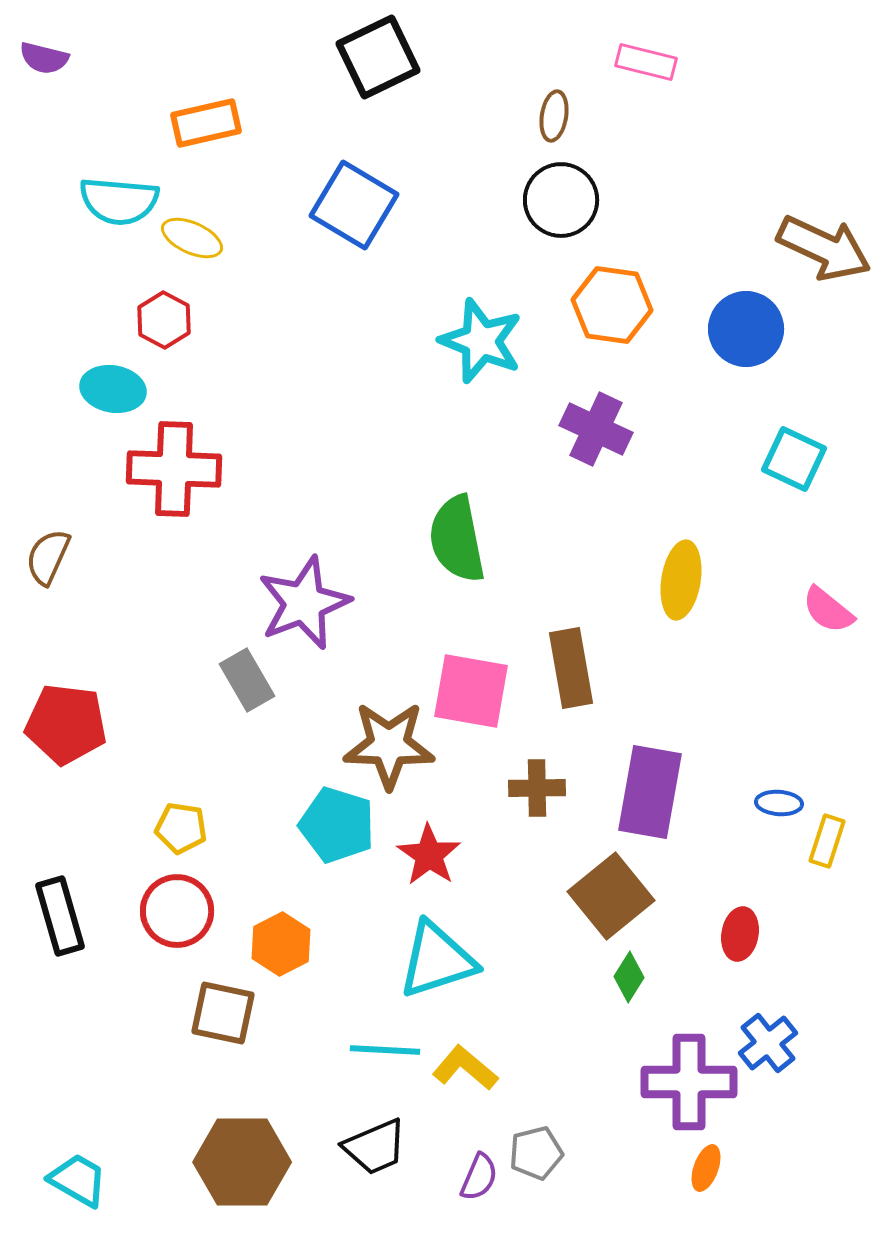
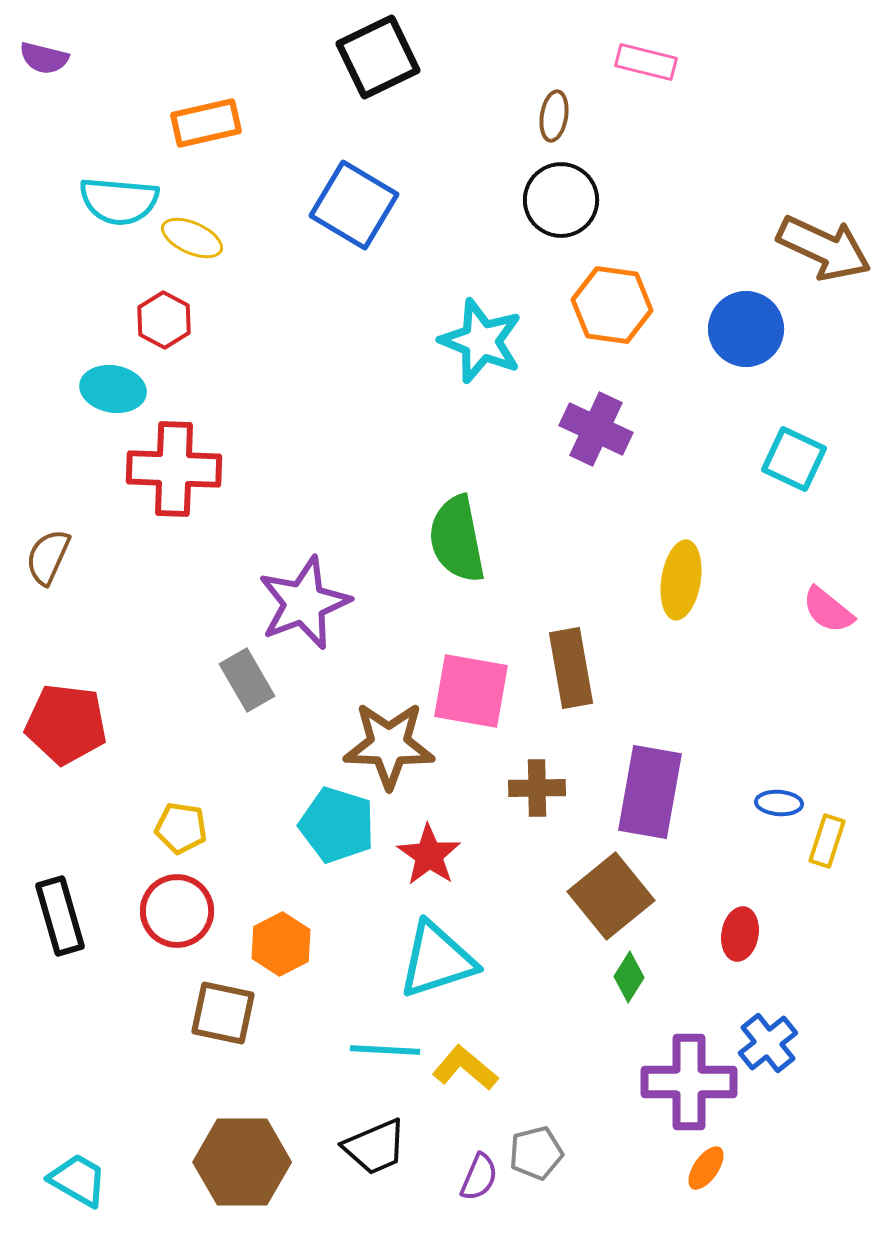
orange ellipse at (706, 1168): rotated 15 degrees clockwise
